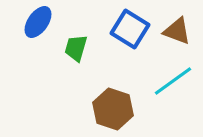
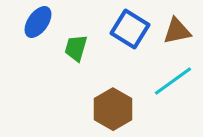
brown triangle: rotated 32 degrees counterclockwise
brown hexagon: rotated 12 degrees clockwise
